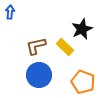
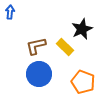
blue circle: moved 1 px up
